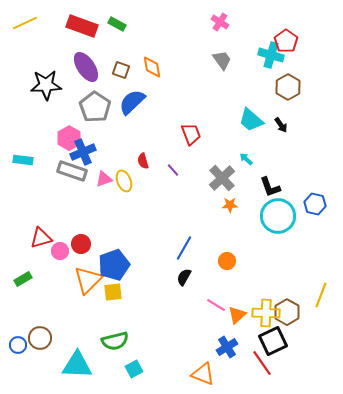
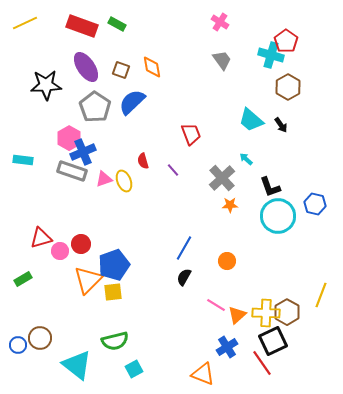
cyan triangle at (77, 365): rotated 36 degrees clockwise
